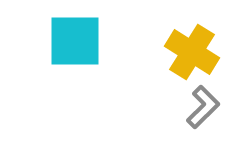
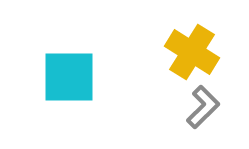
cyan square: moved 6 px left, 36 px down
